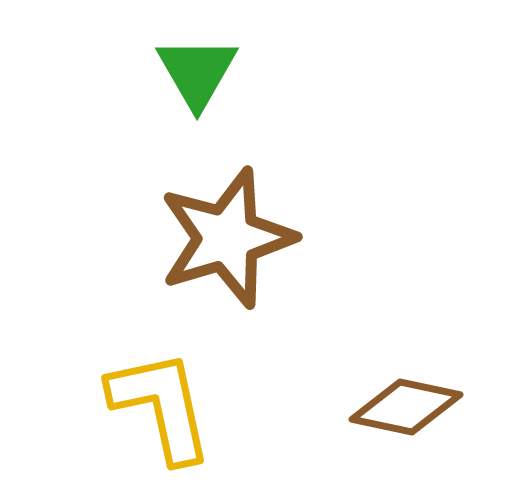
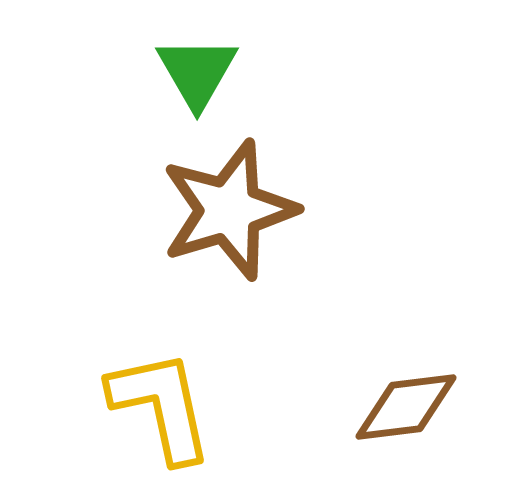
brown star: moved 2 px right, 28 px up
brown diamond: rotated 19 degrees counterclockwise
